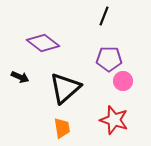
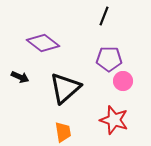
orange trapezoid: moved 1 px right, 4 px down
